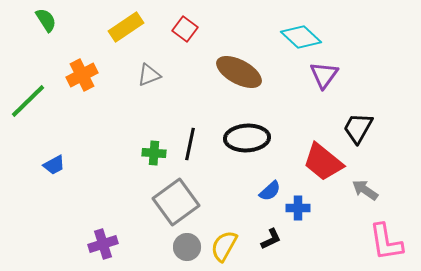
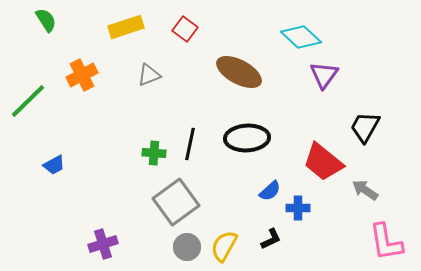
yellow rectangle: rotated 16 degrees clockwise
black trapezoid: moved 7 px right, 1 px up
